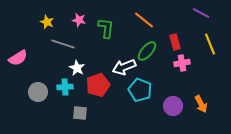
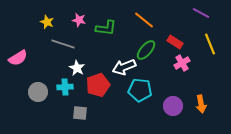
green L-shape: rotated 90 degrees clockwise
red rectangle: rotated 42 degrees counterclockwise
green ellipse: moved 1 px left, 1 px up
pink cross: rotated 21 degrees counterclockwise
cyan pentagon: rotated 15 degrees counterclockwise
orange arrow: rotated 18 degrees clockwise
